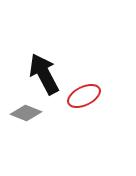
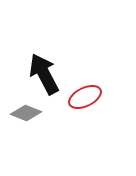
red ellipse: moved 1 px right, 1 px down
